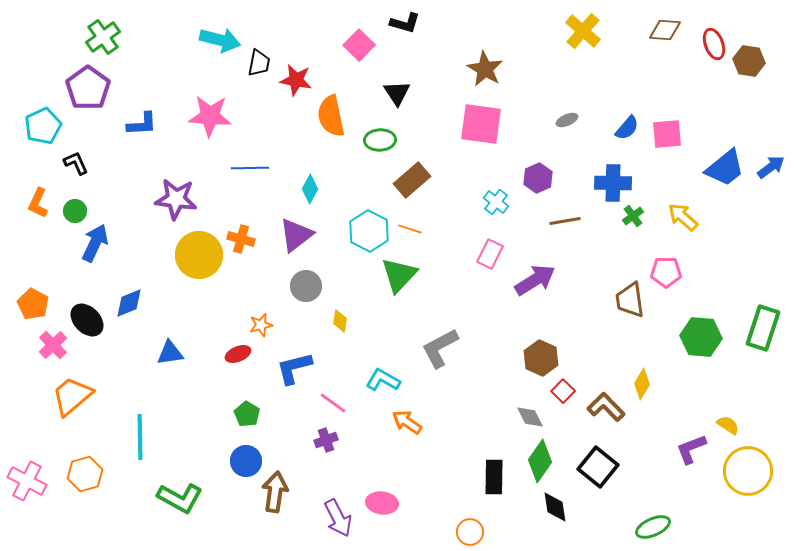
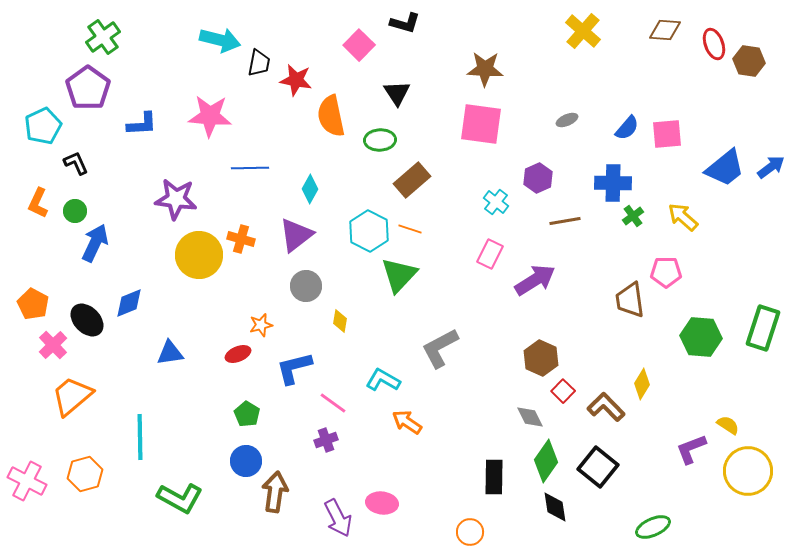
brown star at (485, 69): rotated 27 degrees counterclockwise
green diamond at (540, 461): moved 6 px right
